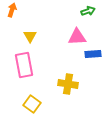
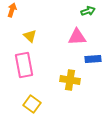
yellow triangle: rotated 16 degrees counterclockwise
blue rectangle: moved 5 px down
yellow cross: moved 2 px right, 4 px up
